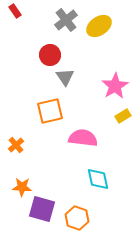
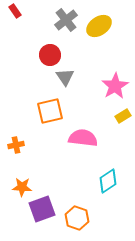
orange cross: rotated 28 degrees clockwise
cyan diamond: moved 10 px right, 2 px down; rotated 70 degrees clockwise
purple square: rotated 36 degrees counterclockwise
